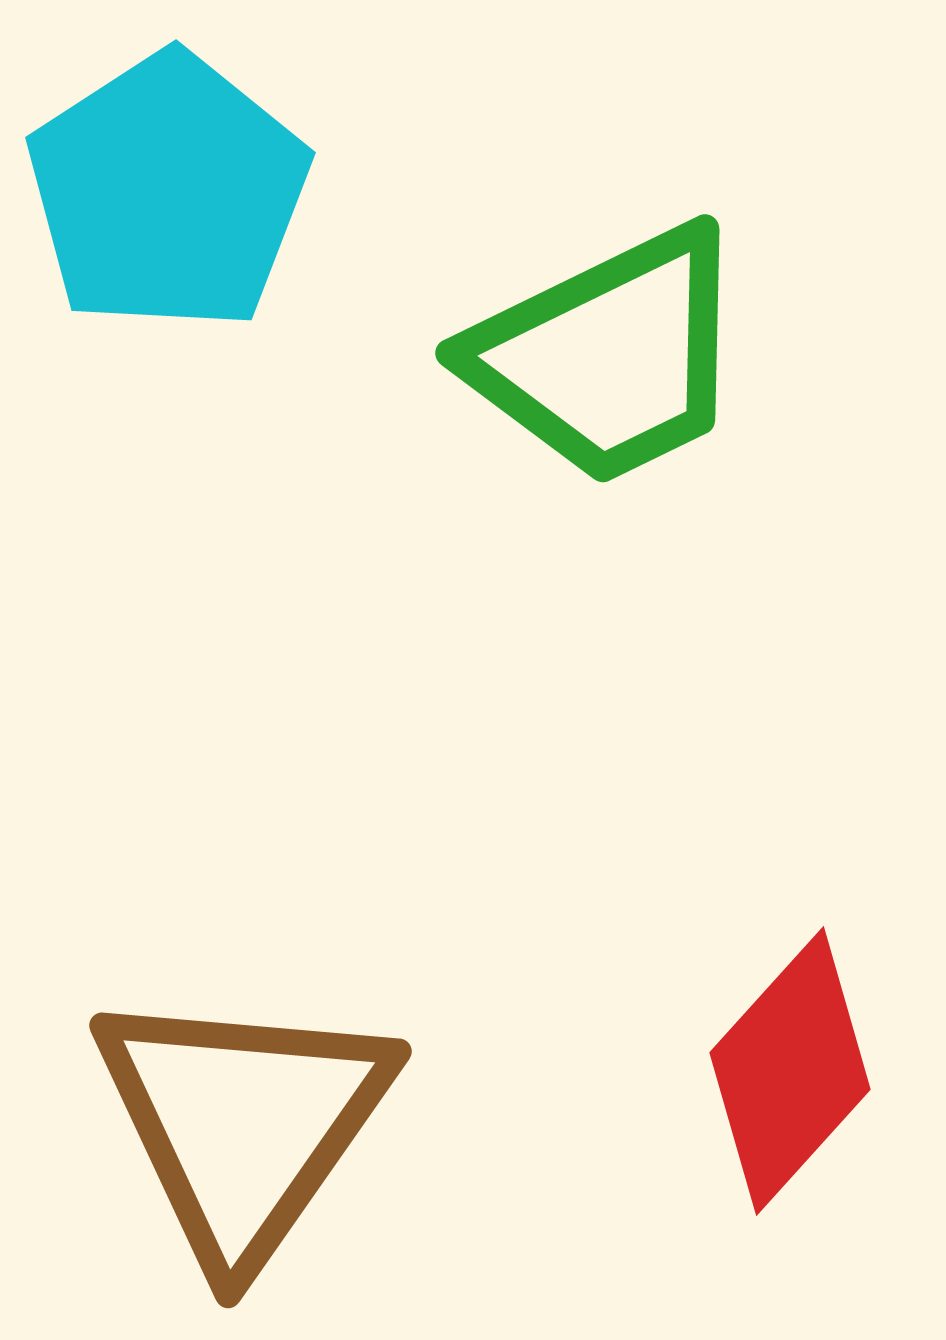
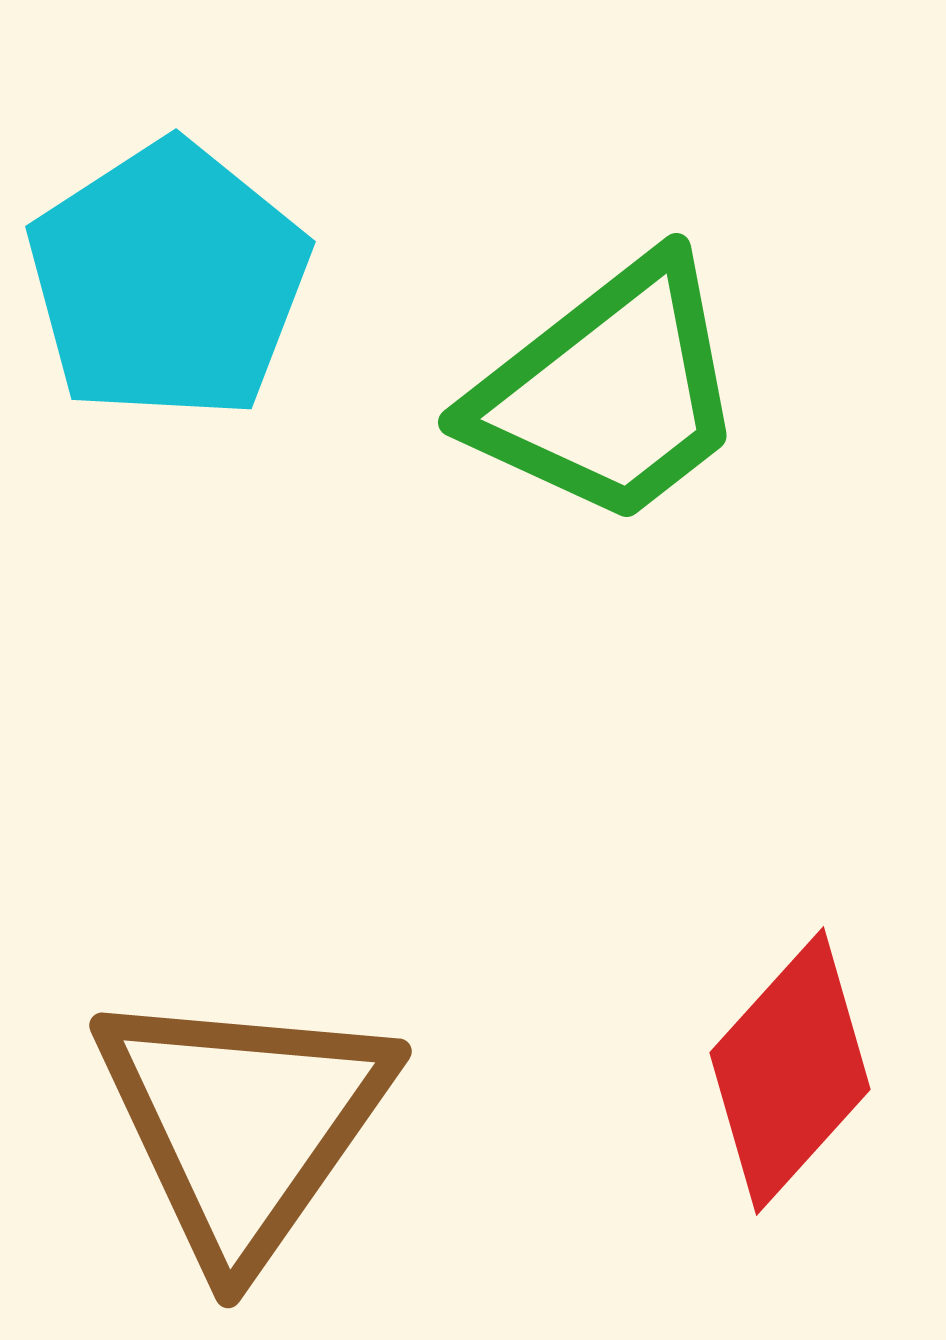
cyan pentagon: moved 89 px down
green trapezoid: moved 36 px down; rotated 12 degrees counterclockwise
